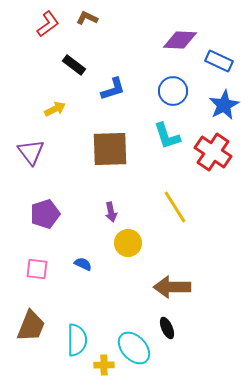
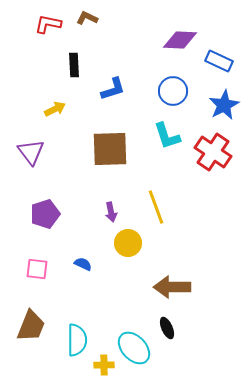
red L-shape: rotated 132 degrees counterclockwise
black rectangle: rotated 50 degrees clockwise
yellow line: moved 19 px left; rotated 12 degrees clockwise
